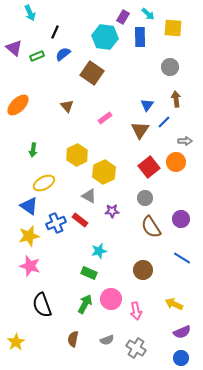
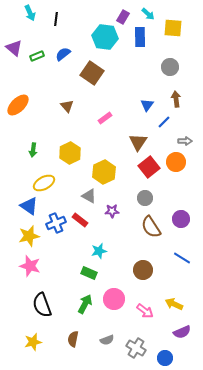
black line at (55, 32): moved 1 px right, 13 px up; rotated 16 degrees counterclockwise
brown triangle at (140, 130): moved 2 px left, 12 px down
yellow hexagon at (77, 155): moved 7 px left, 2 px up
pink circle at (111, 299): moved 3 px right
pink arrow at (136, 311): moved 9 px right; rotated 42 degrees counterclockwise
yellow star at (16, 342): moved 17 px right; rotated 18 degrees clockwise
blue circle at (181, 358): moved 16 px left
